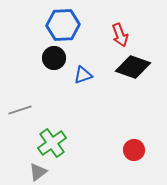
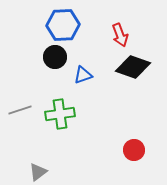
black circle: moved 1 px right, 1 px up
green cross: moved 8 px right, 29 px up; rotated 28 degrees clockwise
